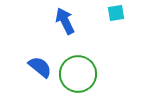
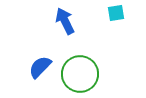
blue semicircle: rotated 85 degrees counterclockwise
green circle: moved 2 px right
